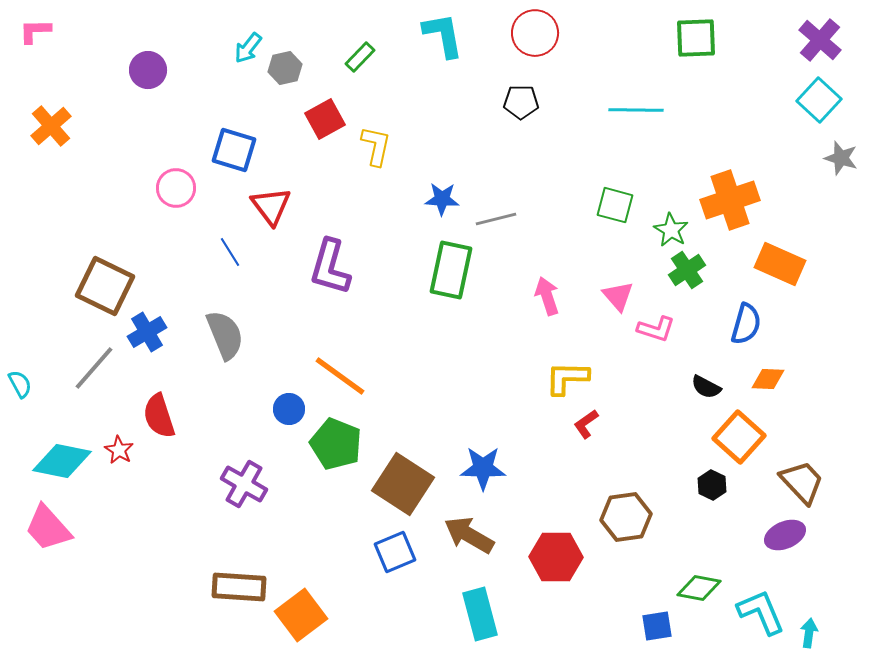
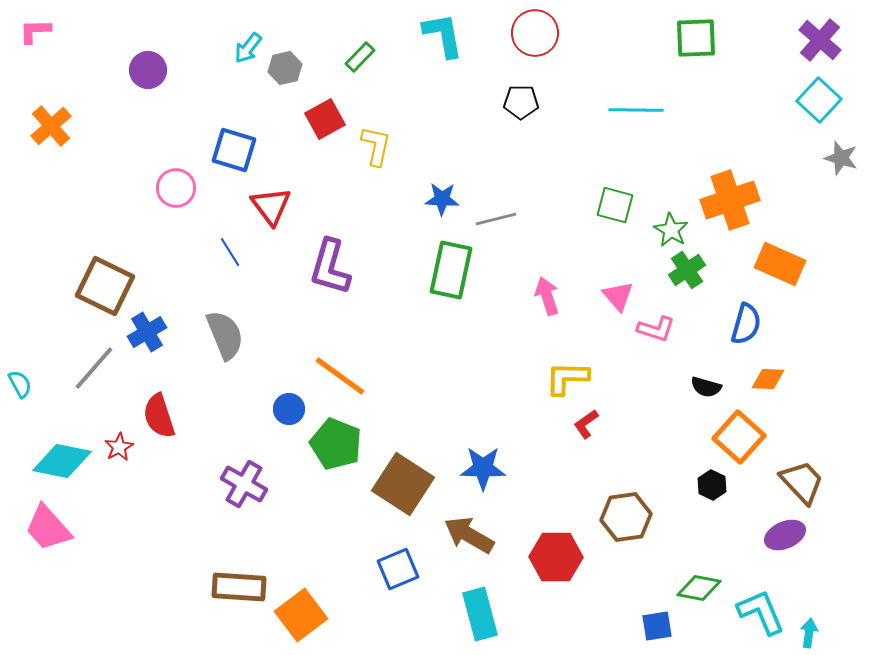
black semicircle at (706, 387): rotated 12 degrees counterclockwise
red star at (119, 450): moved 3 px up; rotated 12 degrees clockwise
blue square at (395, 552): moved 3 px right, 17 px down
